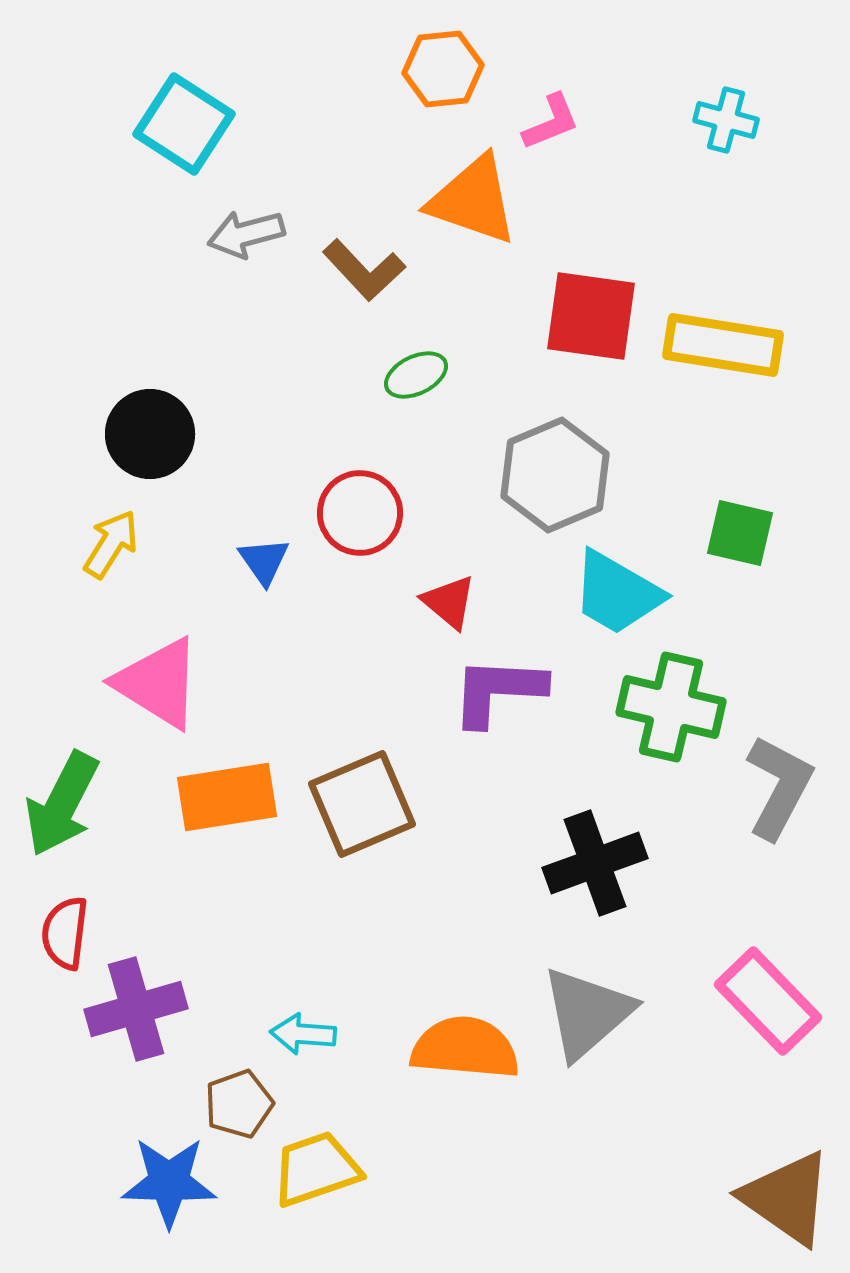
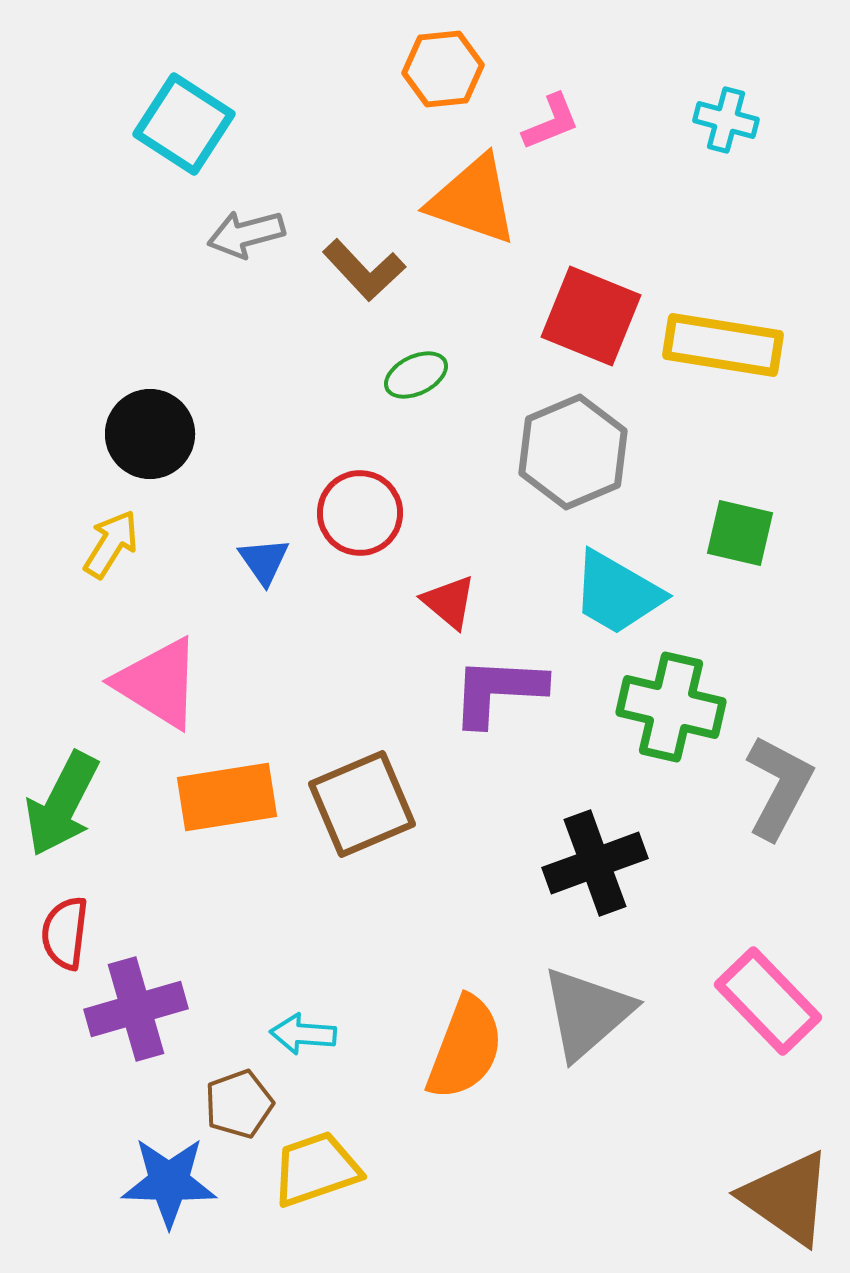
red square: rotated 14 degrees clockwise
gray hexagon: moved 18 px right, 23 px up
orange semicircle: rotated 106 degrees clockwise
